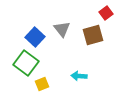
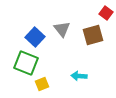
red square: rotated 16 degrees counterclockwise
green square: rotated 15 degrees counterclockwise
